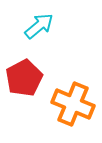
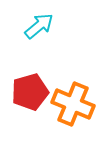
red pentagon: moved 6 px right, 14 px down; rotated 12 degrees clockwise
